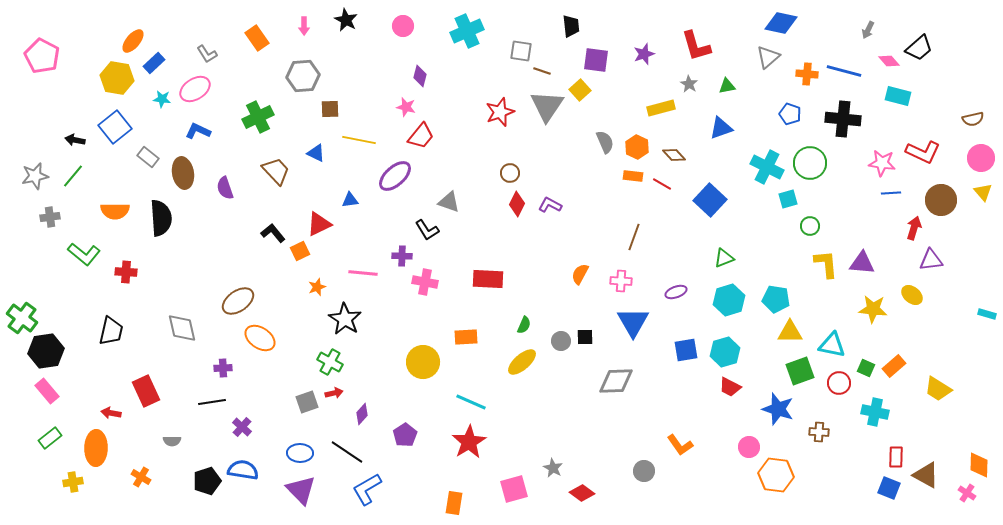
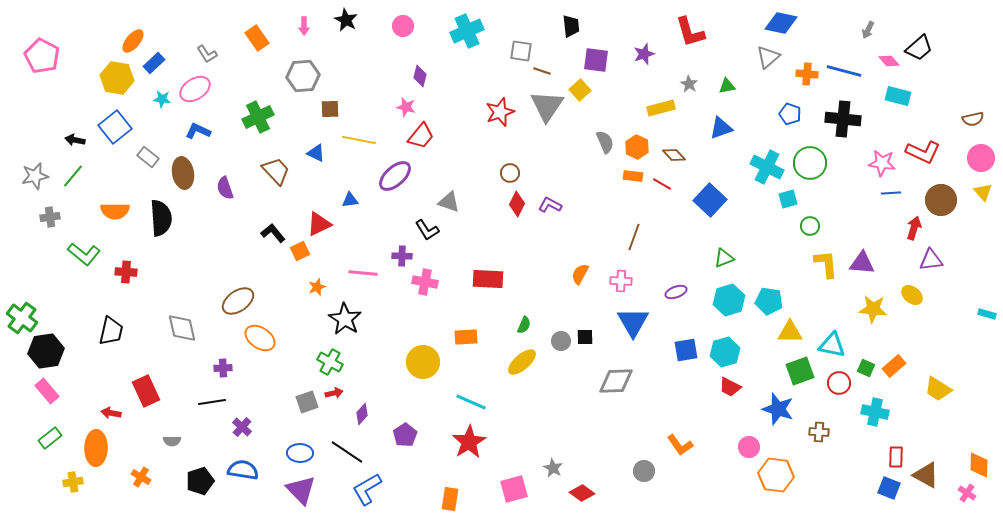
red L-shape at (696, 46): moved 6 px left, 14 px up
cyan pentagon at (776, 299): moved 7 px left, 2 px down
black pentagon at (207, 481): moved 7 px left
orange rectangle at (454, 503): moved 4 px left, 4 px up
